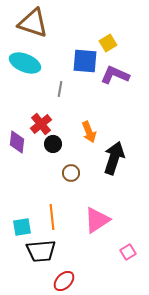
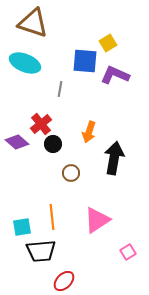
orange arrow: rotated 40 degrees clockwise
purple diamond: rotated 55 degrees counterclockwise
black arrow: rotated 8 degrees counterclockwise
